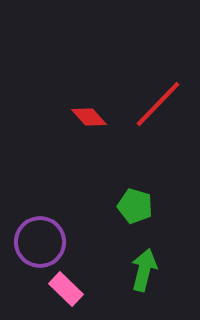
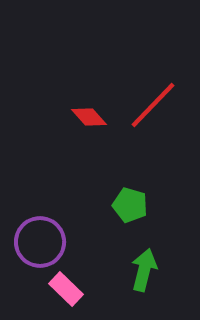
red line: moved 5 px left, 1 px down
green pentagon: moved 5 px left, 1 px up
